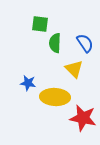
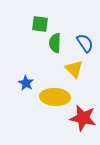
blue star: moved 2 px left; rotated 21 degrees clockwise
